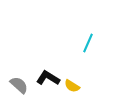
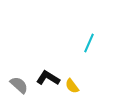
cyan line: moved 1 px right
yellow semicircle: rotated 21 degrees clockwise
